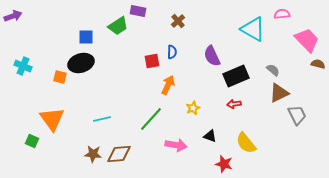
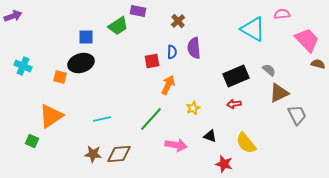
purple semicircle: moved 18 px left, 8 px up; rotated 20 degrees clockwise
gray semicircle: moved 4 px left
orange triangle: moved 1 px left, 3 px up; rotated 32 degrees clockwise
